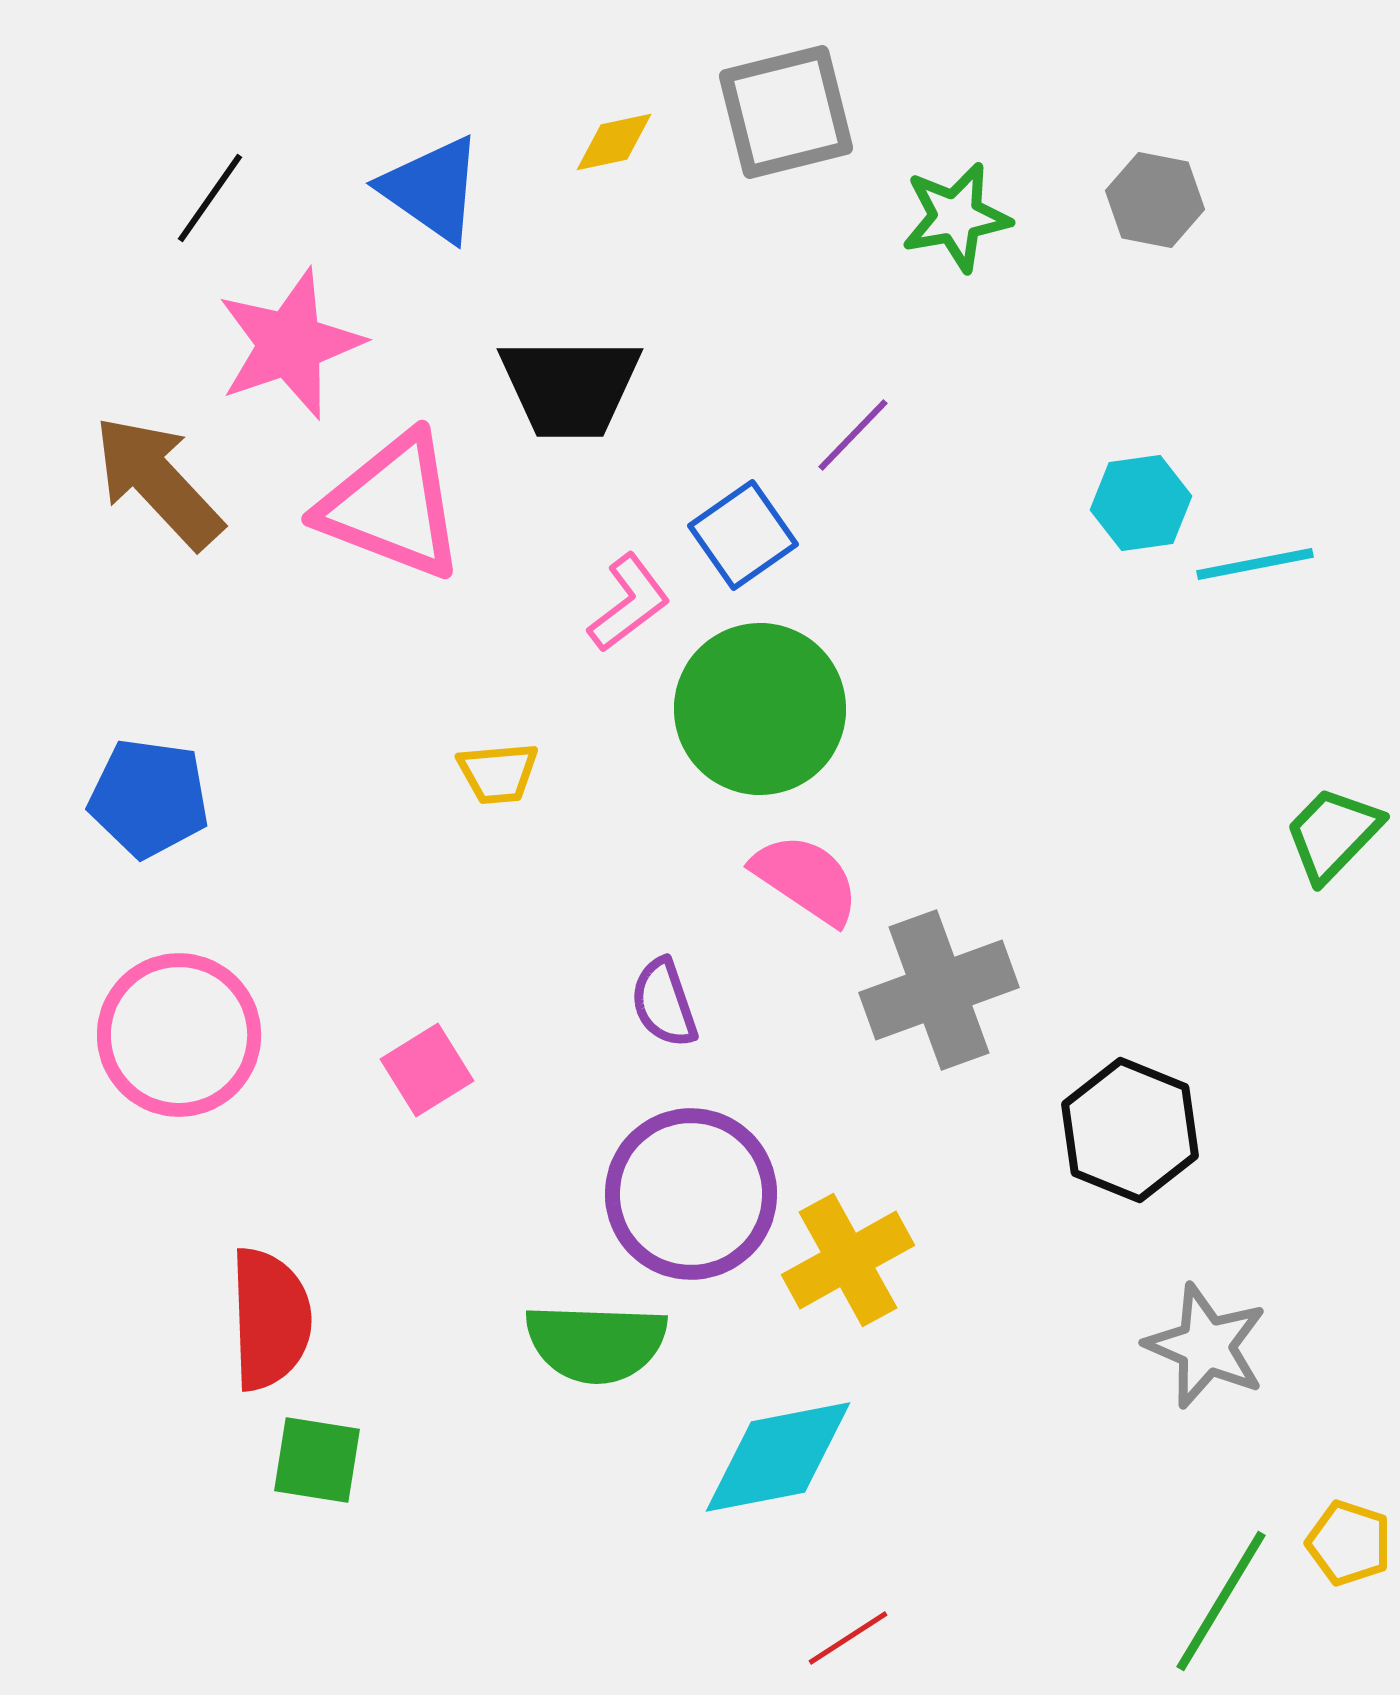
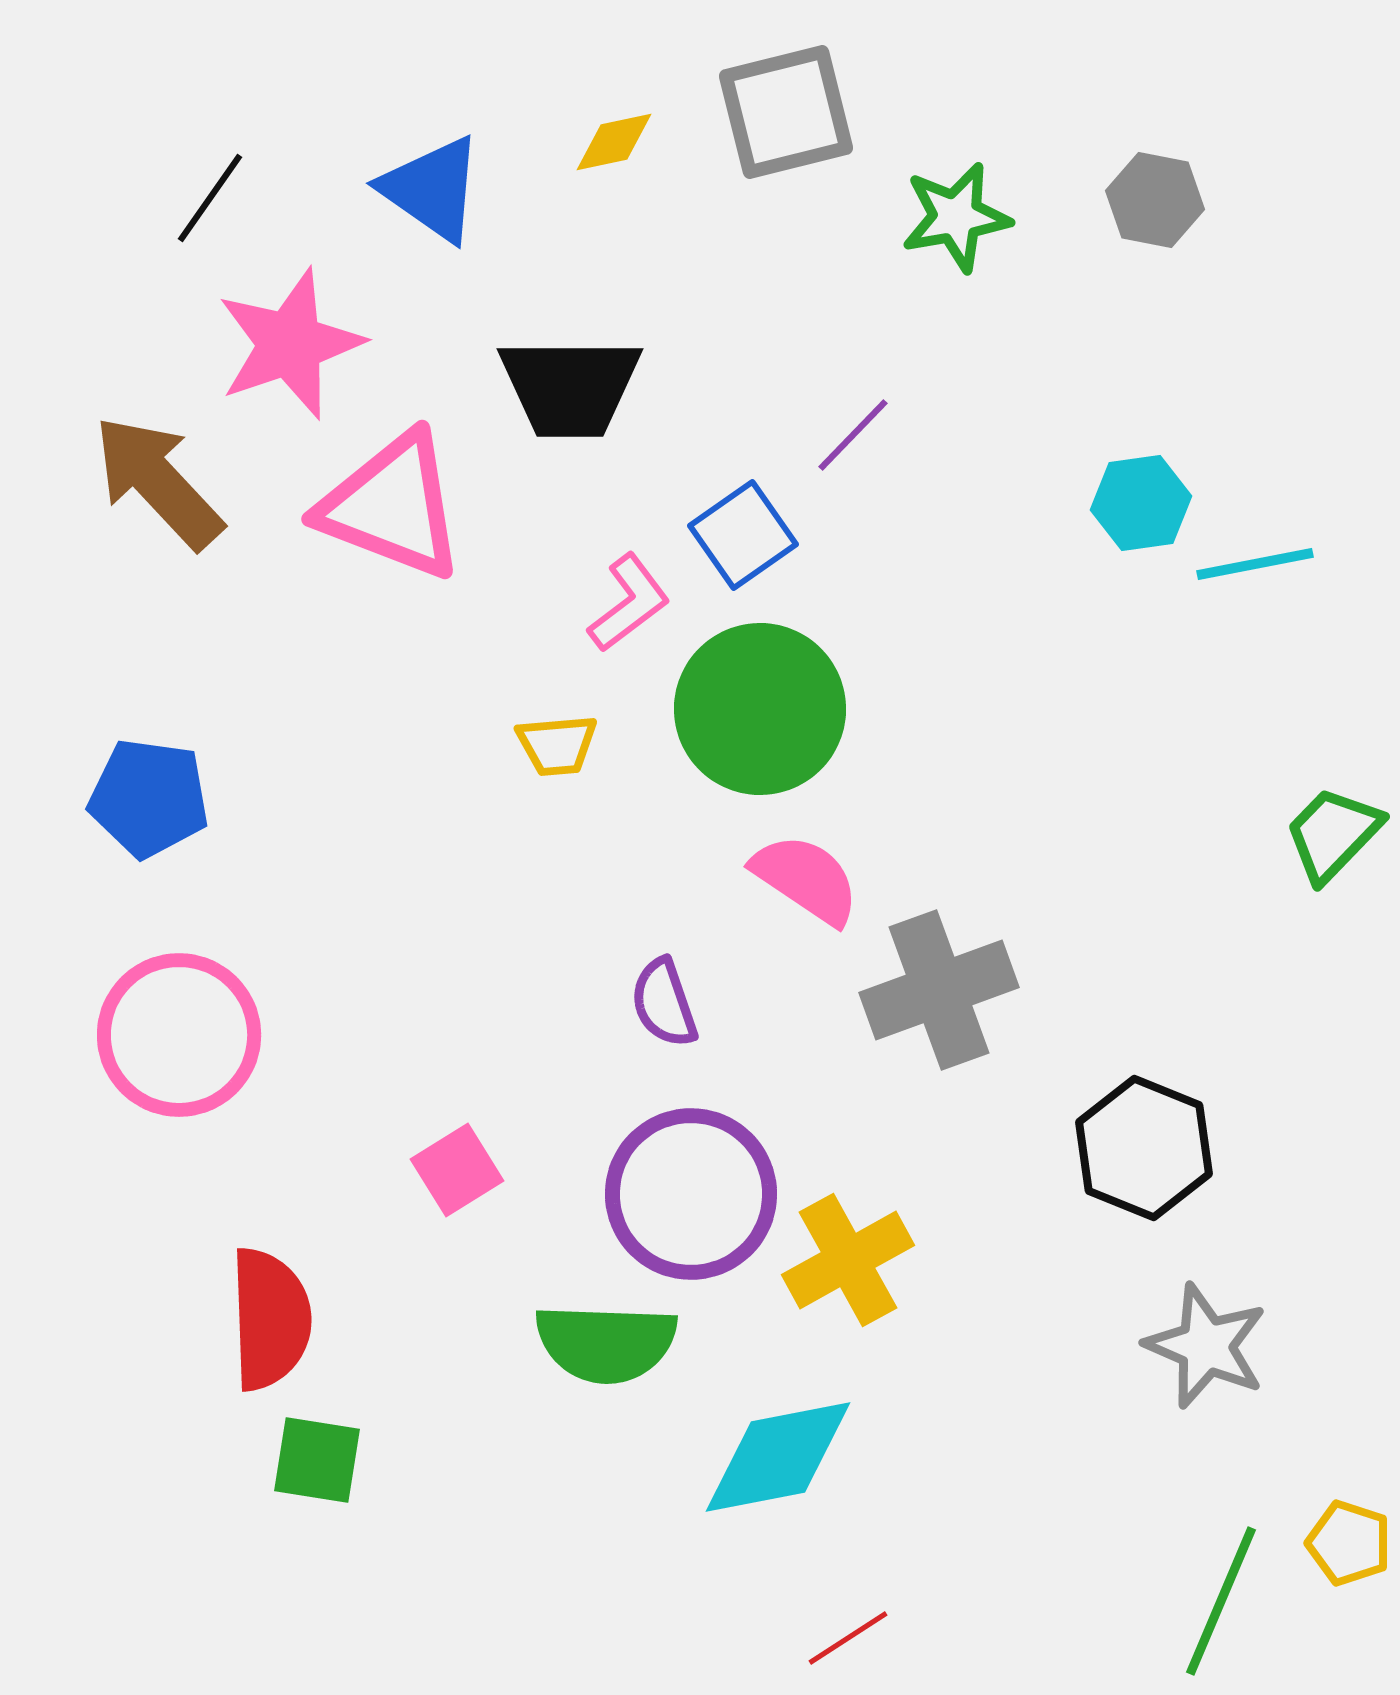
yellow trapezoid: moved 59 px right, 28 px up
pink square: moved 30 px right, 100 px down
black hexagon: moved 14 px right, 18 px down
green semicircle: moved 10 px right
green line: rotated 8 degrees counterclockwise
